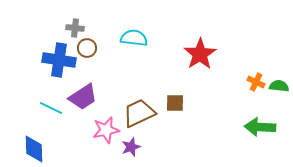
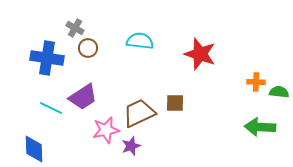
gray cross: rotated 24 degrees clockwise
cyan semicircle: moved 6 px right, 3 px down
brown circle: moved 1 px right
red star: rotated 20 degrees counterclockwise
blue cross: moved 12 px left, 2 px up
orange cross: rotated 24 degrees counterclockwise
green semicircle: moved 6 px down
purple star: moved 1 px up
